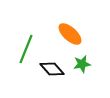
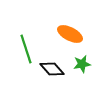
orange ellipse: rotated 15 degrees counterclockwise
green line: rotated 40 degrees counterclockwise
